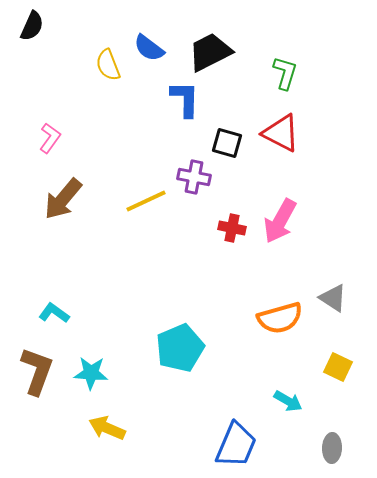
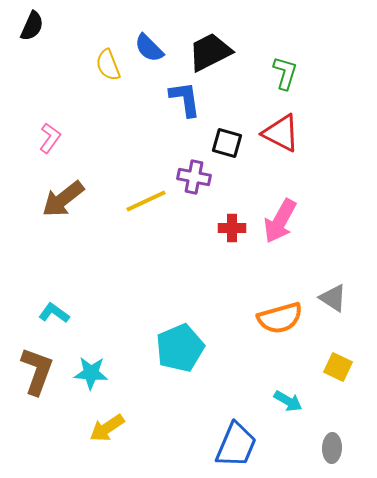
blue semicircle: rotated 8 degrees clockwise
blue L-shape: rotated 9 degrees counterclockwise
brown arrow: rotated 12 degrees clockwise
red cross: rotated 12 degrees counterclockwise
yellow arrow: rotated 57 degrees counterclockwise
